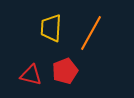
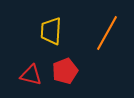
yellow trapezoid: moved 3 px down
orange line: moved 16 px right
